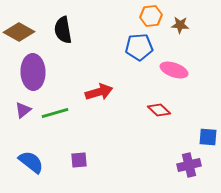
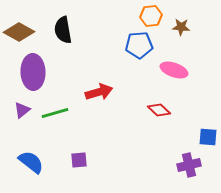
brown star: moved 1 px right, 2 px down
blue pentagon: moved 2 px up
purple triangle: moved 1 px left
